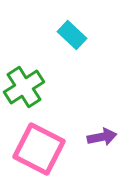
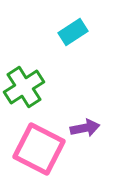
cyan rectangle: moved 1 px right, 3 px up; rotated 76 degrees counterclockwise
purple arrow: moved 17 px left, 9 px up
